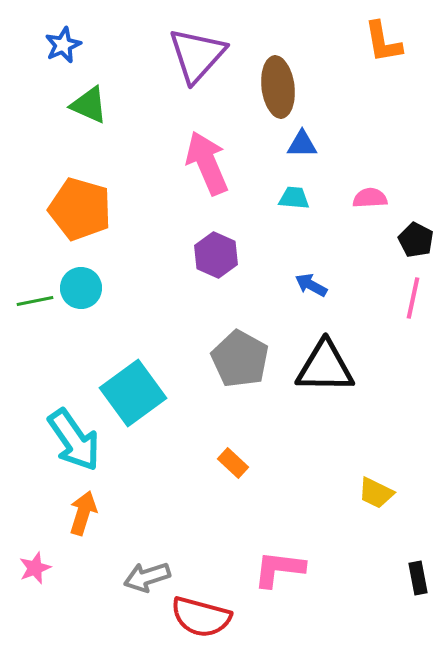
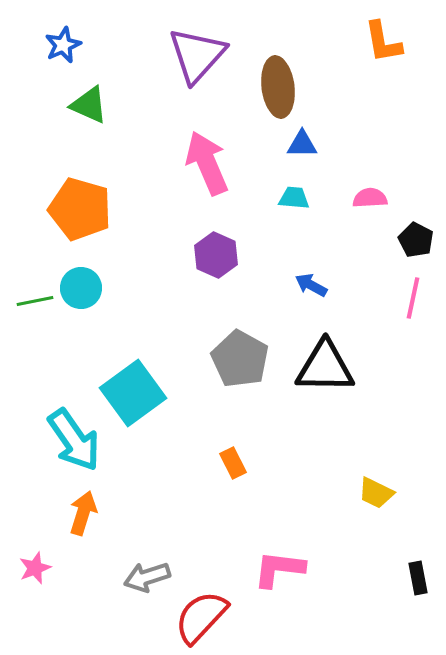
orange rectangle: rotated 20 degrees clockwise
red semicircle: rotated 118 degrees clockwise
